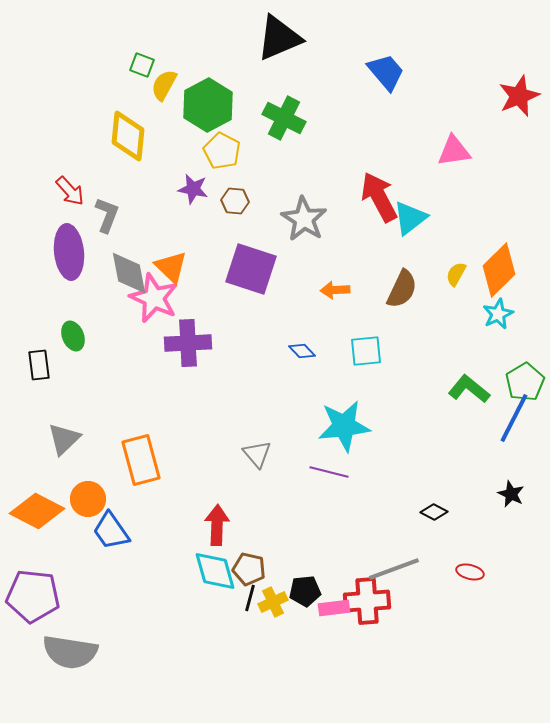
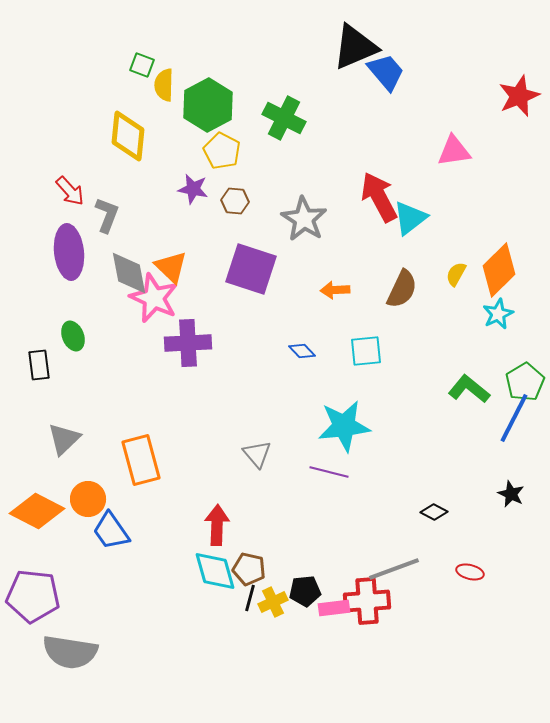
black triangle at (279, 38): moved 76 px right, 9 px down
yellow semicircle at (164, 85): rotated 28 degrees counterclockwise
